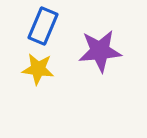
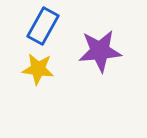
blue rectangle: rotated 6 degrees clockwise
